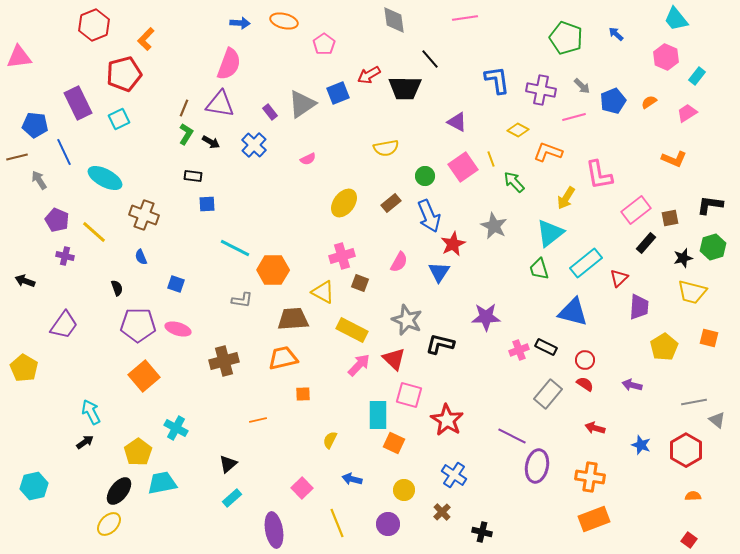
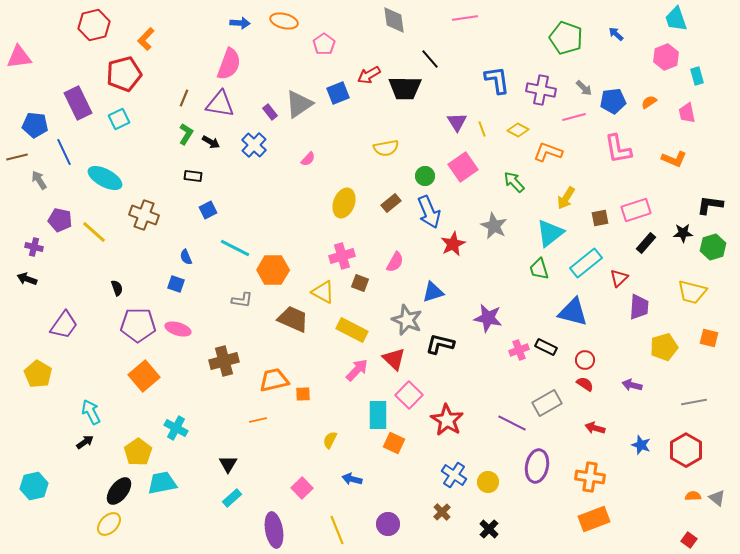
cyan trapezoid at (676, 19): rotated 20 degrees clockwise
red hexagon at (94, 25): rotated 8 degrees clockwise
pink hexagon at (666, 57): rotated 15 degrees clockwise
cyan rectangle at (697, 76): rotated 54 degrees counterclockwise
gray arrow at (582, 86): moved 2 px right, 2 px down
blue pentagon at (613, 101): rotated 15 degrees clockwise
gray triangle at (302, 104): moved 3 px left
brown line at (184, 108): moved 10 px up
pink trapezoid at (687, 113): rotated 70 degrees counterclockwise
purple triangle at (457, 122): rotated 30 degrees clockwise
pink semicircle at (308, 159): rotated 21 degrees counterclockwise
yellow line at (491, 159): moved 9 px left, 30 px up
pink L-shape at (599, 175): moved 19 px right, 26 px up
yellow ellipse at (344, 203): rotated 16 degrees counterclockwise
blue square at (207, 204): moved 1 px right, 6 px down; rotated 24 degrees counterclockwise
pink rectangle at (636, 210): rotated 20 degrees clockwise
blue arrow at (429, 216): moved 4 px up
brown square at (670, 218): moved 70 px left
purple pentagon at (57, 220): moved 3 px right; rotated 10 degrees counterclockwise
purple cross at (65, 256): moved 31 px left, 9 px up
blue semicircle at (141, 257): moved 45 px right
black star at (683, 258): moved 25 px up; rotated 12 degrees clockwise
pink semicircle at (399, 262): moved 4 px left
blue triangle at (439, 272): moved 6 px left, 20 px down; rotated 40 degrees clockwise
black arrow at (25, 281): moved 2 px right, 2 px up
purple star at (486, 317): moved 2 px right, 1 px down; rotated 12 degrees clockwise
brown trapezoid at (293, 319): rotated 28 degrees clockwise
yellow pentagon at (664, 347): rotated 16 degrees clockwise
orange trapezoid at (283, 358): moved 9 px left, 22 px down
pink arrow at (359, 365): moved 2 px left, 5 px down
yellow pentagon at (24, 368): moved 14 px right, 6 px down
gray rectangle at (548, 394): moved 1 px left, 9 px down; rotated 20 degrees clockwise
pink square at (409, 395): rotated 28 degrees clockwise
gray triangle at (717, 420): moved 78 px down
purple line at (512, 436): moved 13 px up
black triangle at (228, 464): rotated 18 degrees counterclockwise
yellow circle at (404, 490): moved 84 px right, 8 px up
yellow line at (337, 523): moved 7 px down
black cross at (482, 532): moved 7 px right, 3 px up; rotated 30 degrees clockwise
